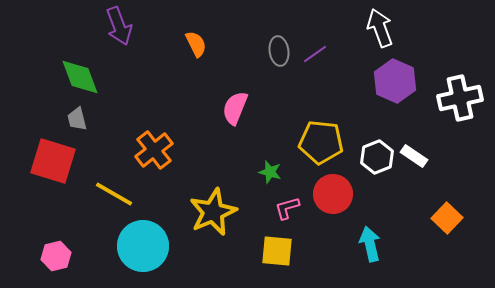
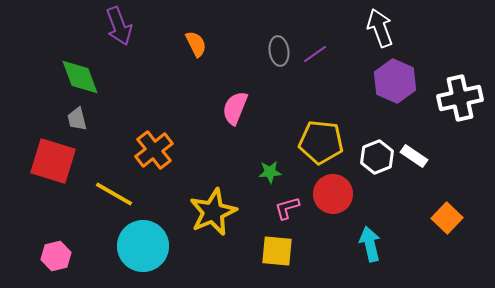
green star: rotated 20 degrees counterclockwise
